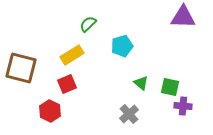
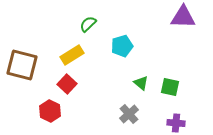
brown square: moved 1 px right, 3 px up
red square: rotated 24 degrees counterclockwise
purple cross: moved 7 px left, 17 px down
